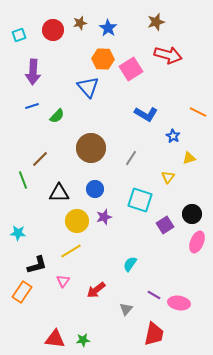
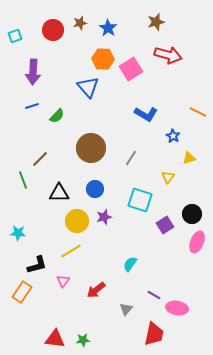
cyan square at (19, 35): moved 4 px left, 1 px down
pink ellipse at (179, 303): moved 2 px left, 5 px down
